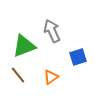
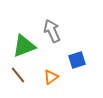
blue square: moved 1 px left, 3 px down
